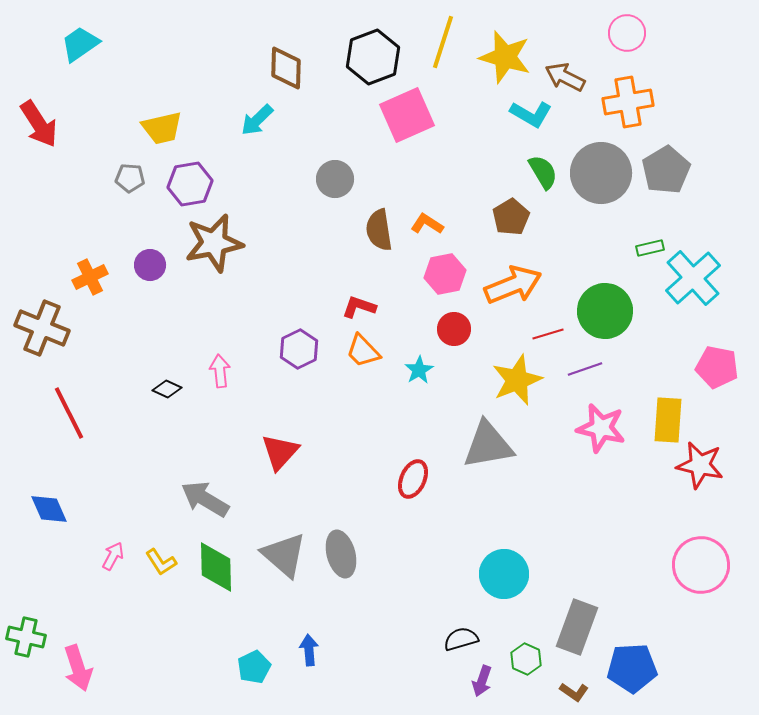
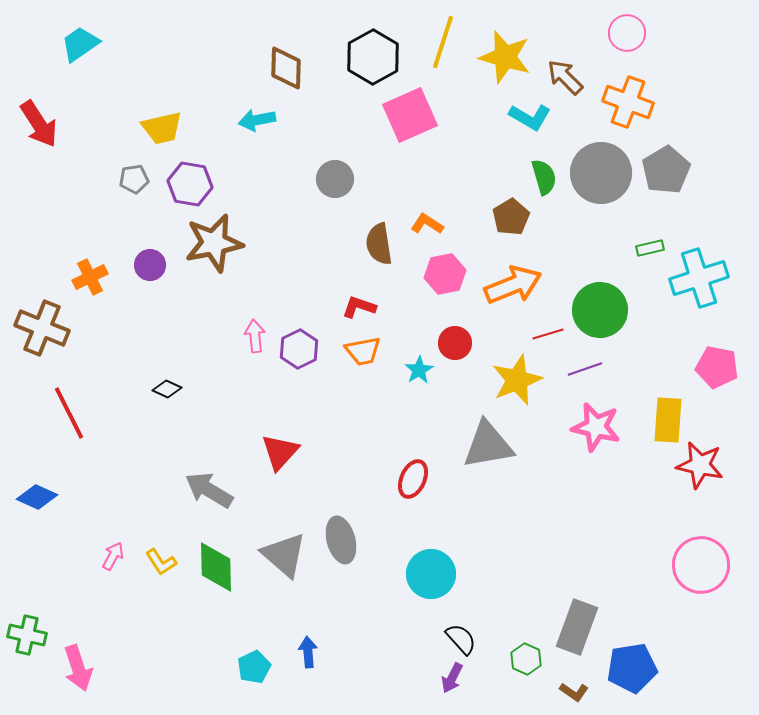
black hexagon at (373, 57): rotated 8 degrees counterclockwise
brown arrow at (565, 77): rotated 18 degrees clockwise
orange cross at (628, 102): rotated 30 degrees clockwise
cyan L-shape at (531, 114): moved 1 px left, 3 px down
pink square at (407, 115): moved 3 px right
cyan arrow at (257, 120): rotated 33 degrees clockwise
green semicircle at (543, 172): moved 1 px right, 5 px down; rotated 15 degrees clockwise
gray pentagon at (130, 178): moved 4 px right, 1 px down; rotated 12 degrees counterclockwise
purple hexagon at (190, 184): rotated 18 degrees clockwise
brown semicircle at (379, 230): moved 14 px down
cyan cross at (693, 278): moved 6 px right; rotated 24 degrees clockwise
green circle at (605, 311): moved 5 px left, 1 px up
red circle at (454, 329): moved 1 px right, 14 px down
orange trapezoid at (363, 351): rotated 57 degrees counterclockwise
pink arrow at (220, 371): moved 35 px right, 35 px up
pink star at (601, 428): moved 5 px left, 1 px up
gray arrow at (205, 499): moved 4 px right, 9 px up
blue diamond at (49, 509): moved 12 px left, 12 px up; rotated 42 degrees counterclockwise
gray ellipse at (341, 554): moved 14 px up
cyan circle at (504, 574): moved 73 px left
green cross at (26, 637): moved 1 px right, 2 px up
black semicircle at (461, 639): rotated 64 degrees clockwise
blue arrow at (309, 650): moved 1 px left, 2 px down
blue pentagon at (632, 668): rotated 6 degrees counterclockwise
purple arrow at (482, 681): moved 30 px left, 3 px up; rotated 8 degrees clockwise
